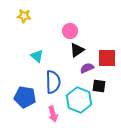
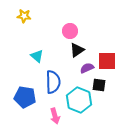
red square: moved 3 px down
black square: moved 1 px up
pink arrow: moved 2 px right, 2 px down
